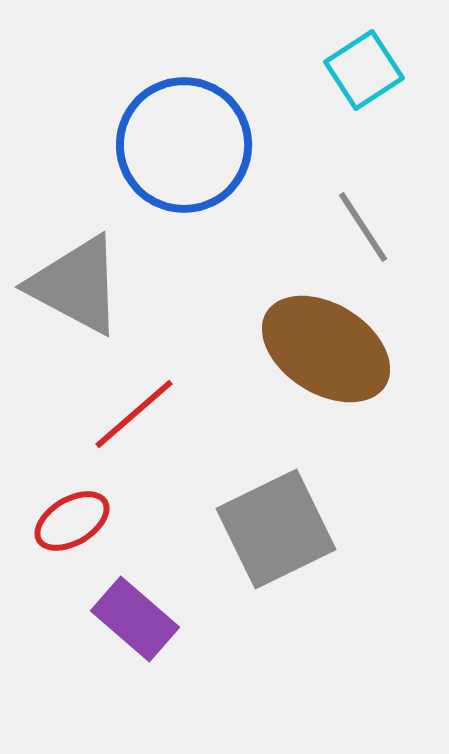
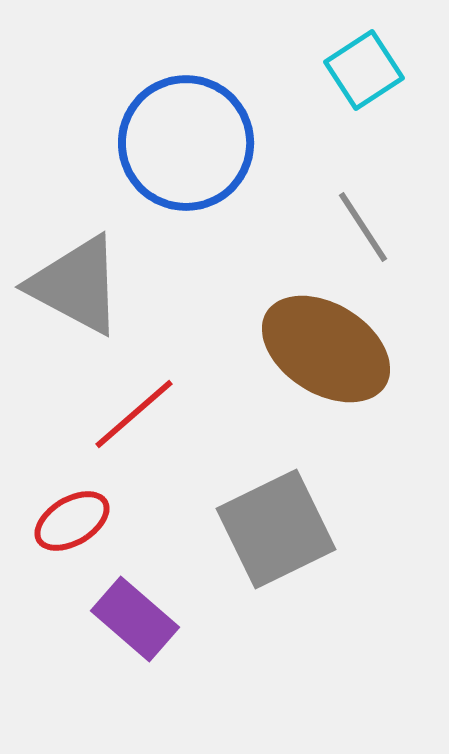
blue circle: moved 2 px right, 2 px up
